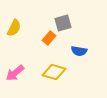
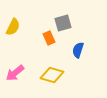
yellow semicircle: moved 1 px left, 1 px up
orange rectangle: rotated 64 degrees counterclockwise
blue semicircle: moved 1 px left, 1 px up; rotated 98 degrees clockwise
yellow diamond: moved 2 px left, 3 px down
